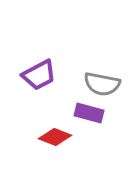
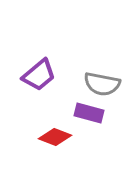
purple trapezoid: rotated 12 degrees counterclockwise
